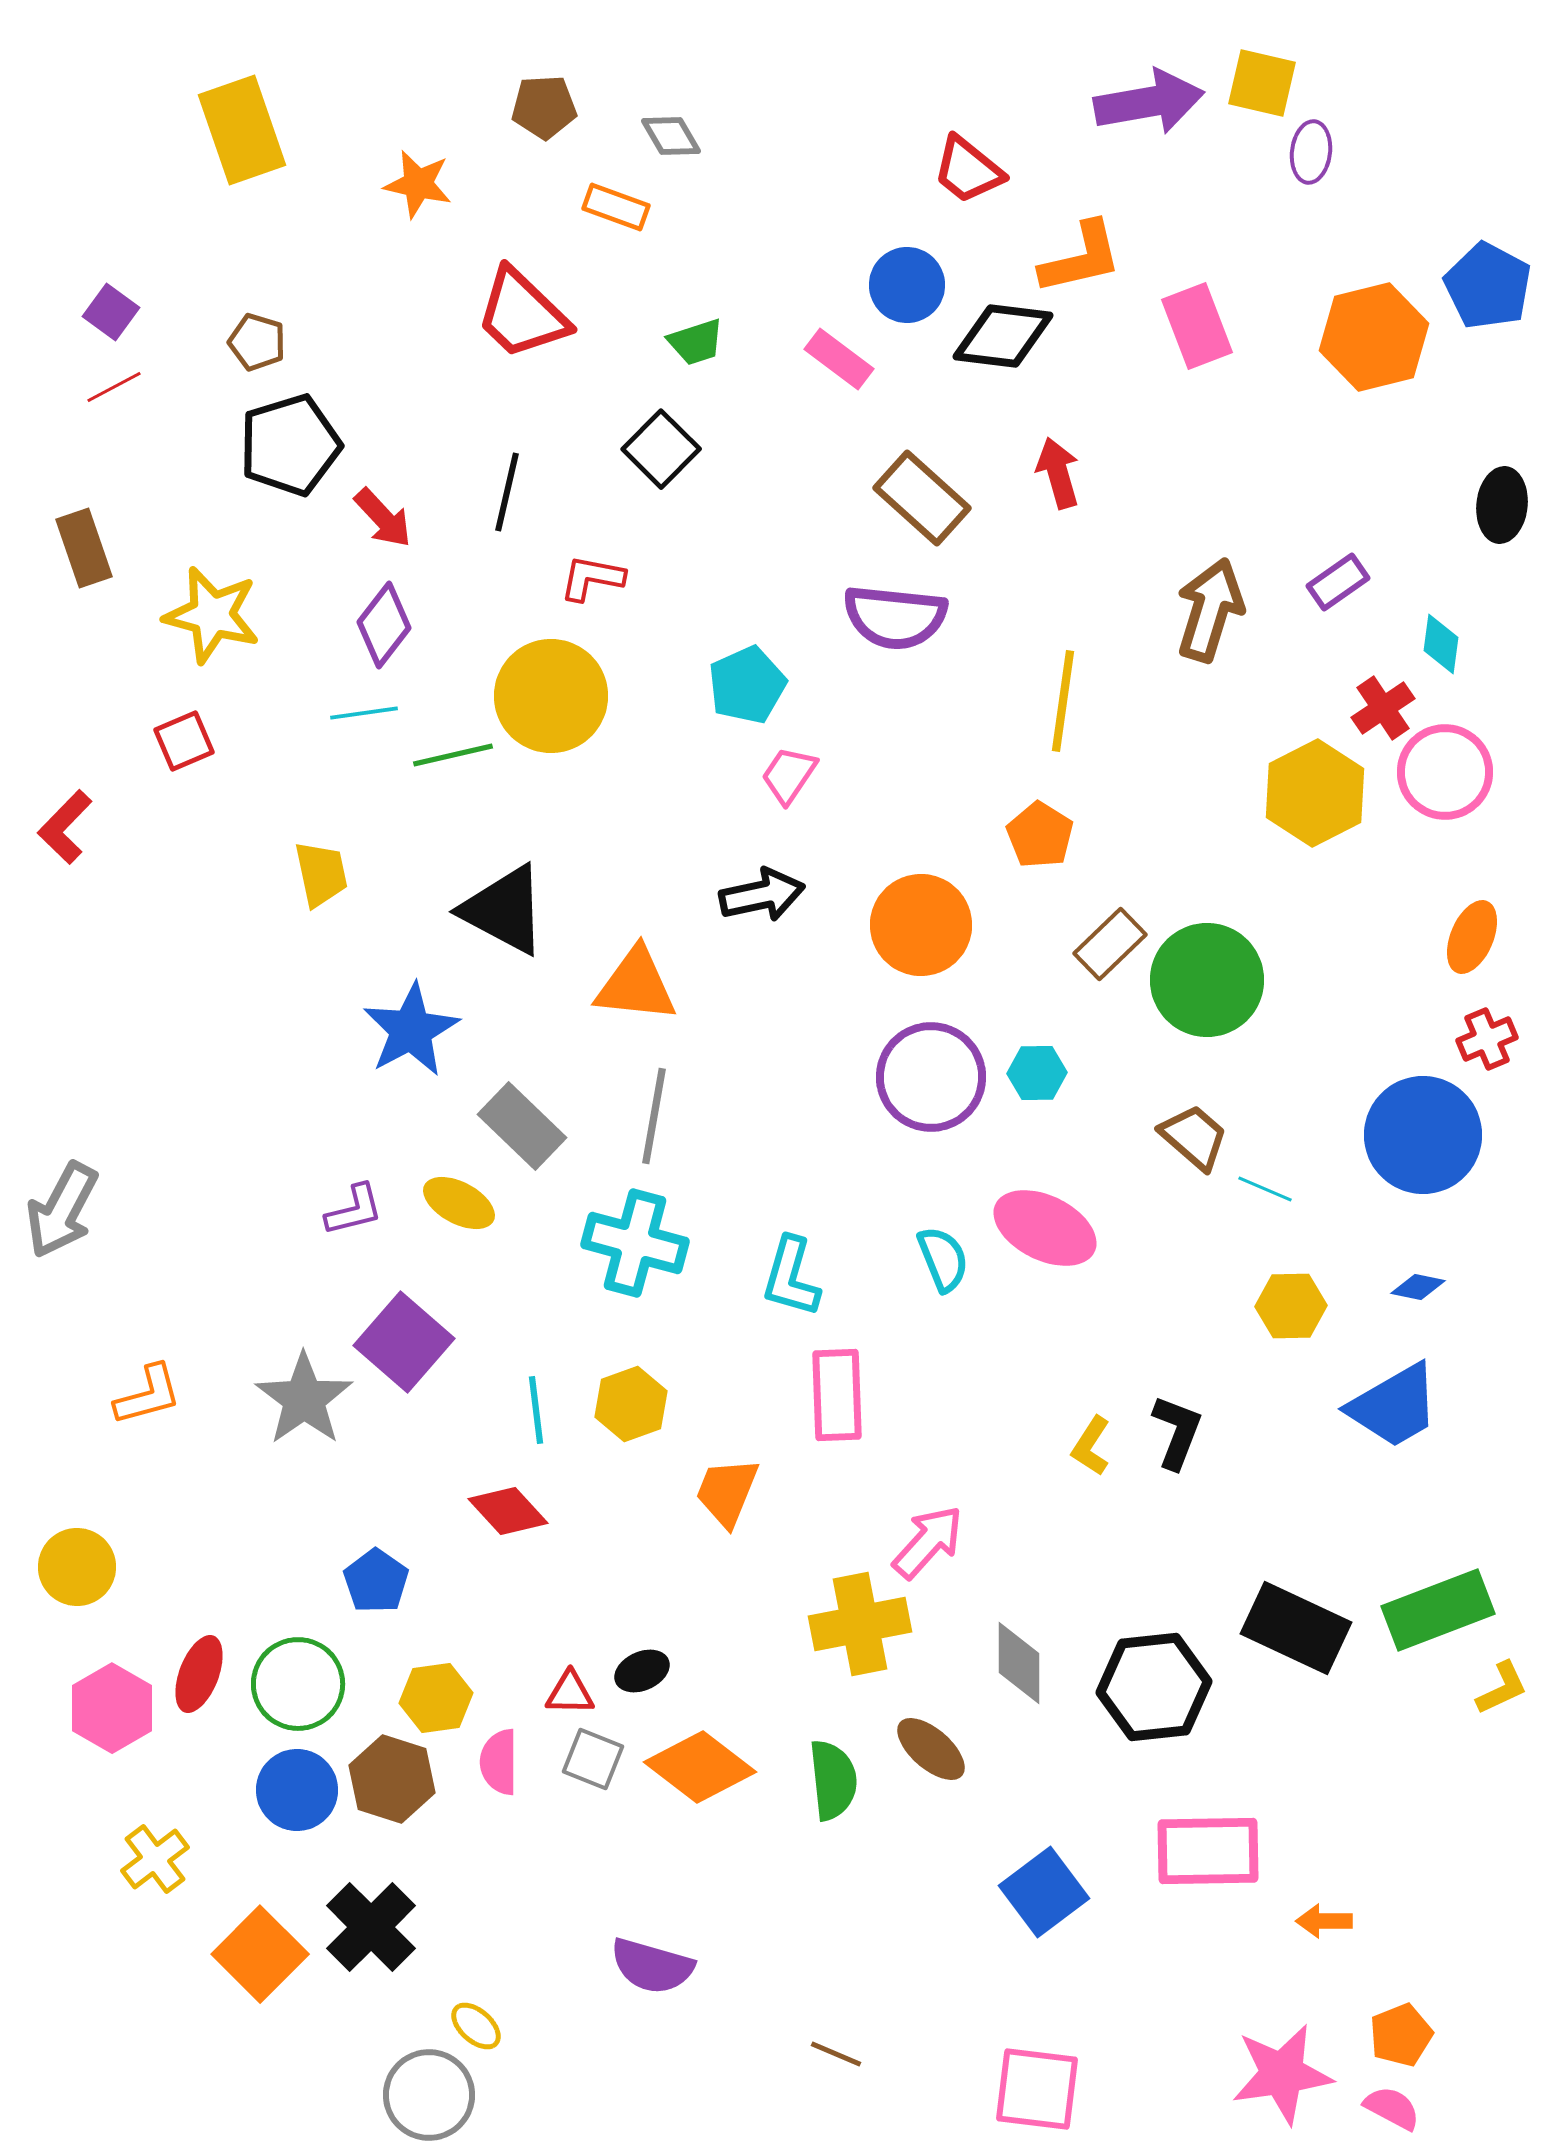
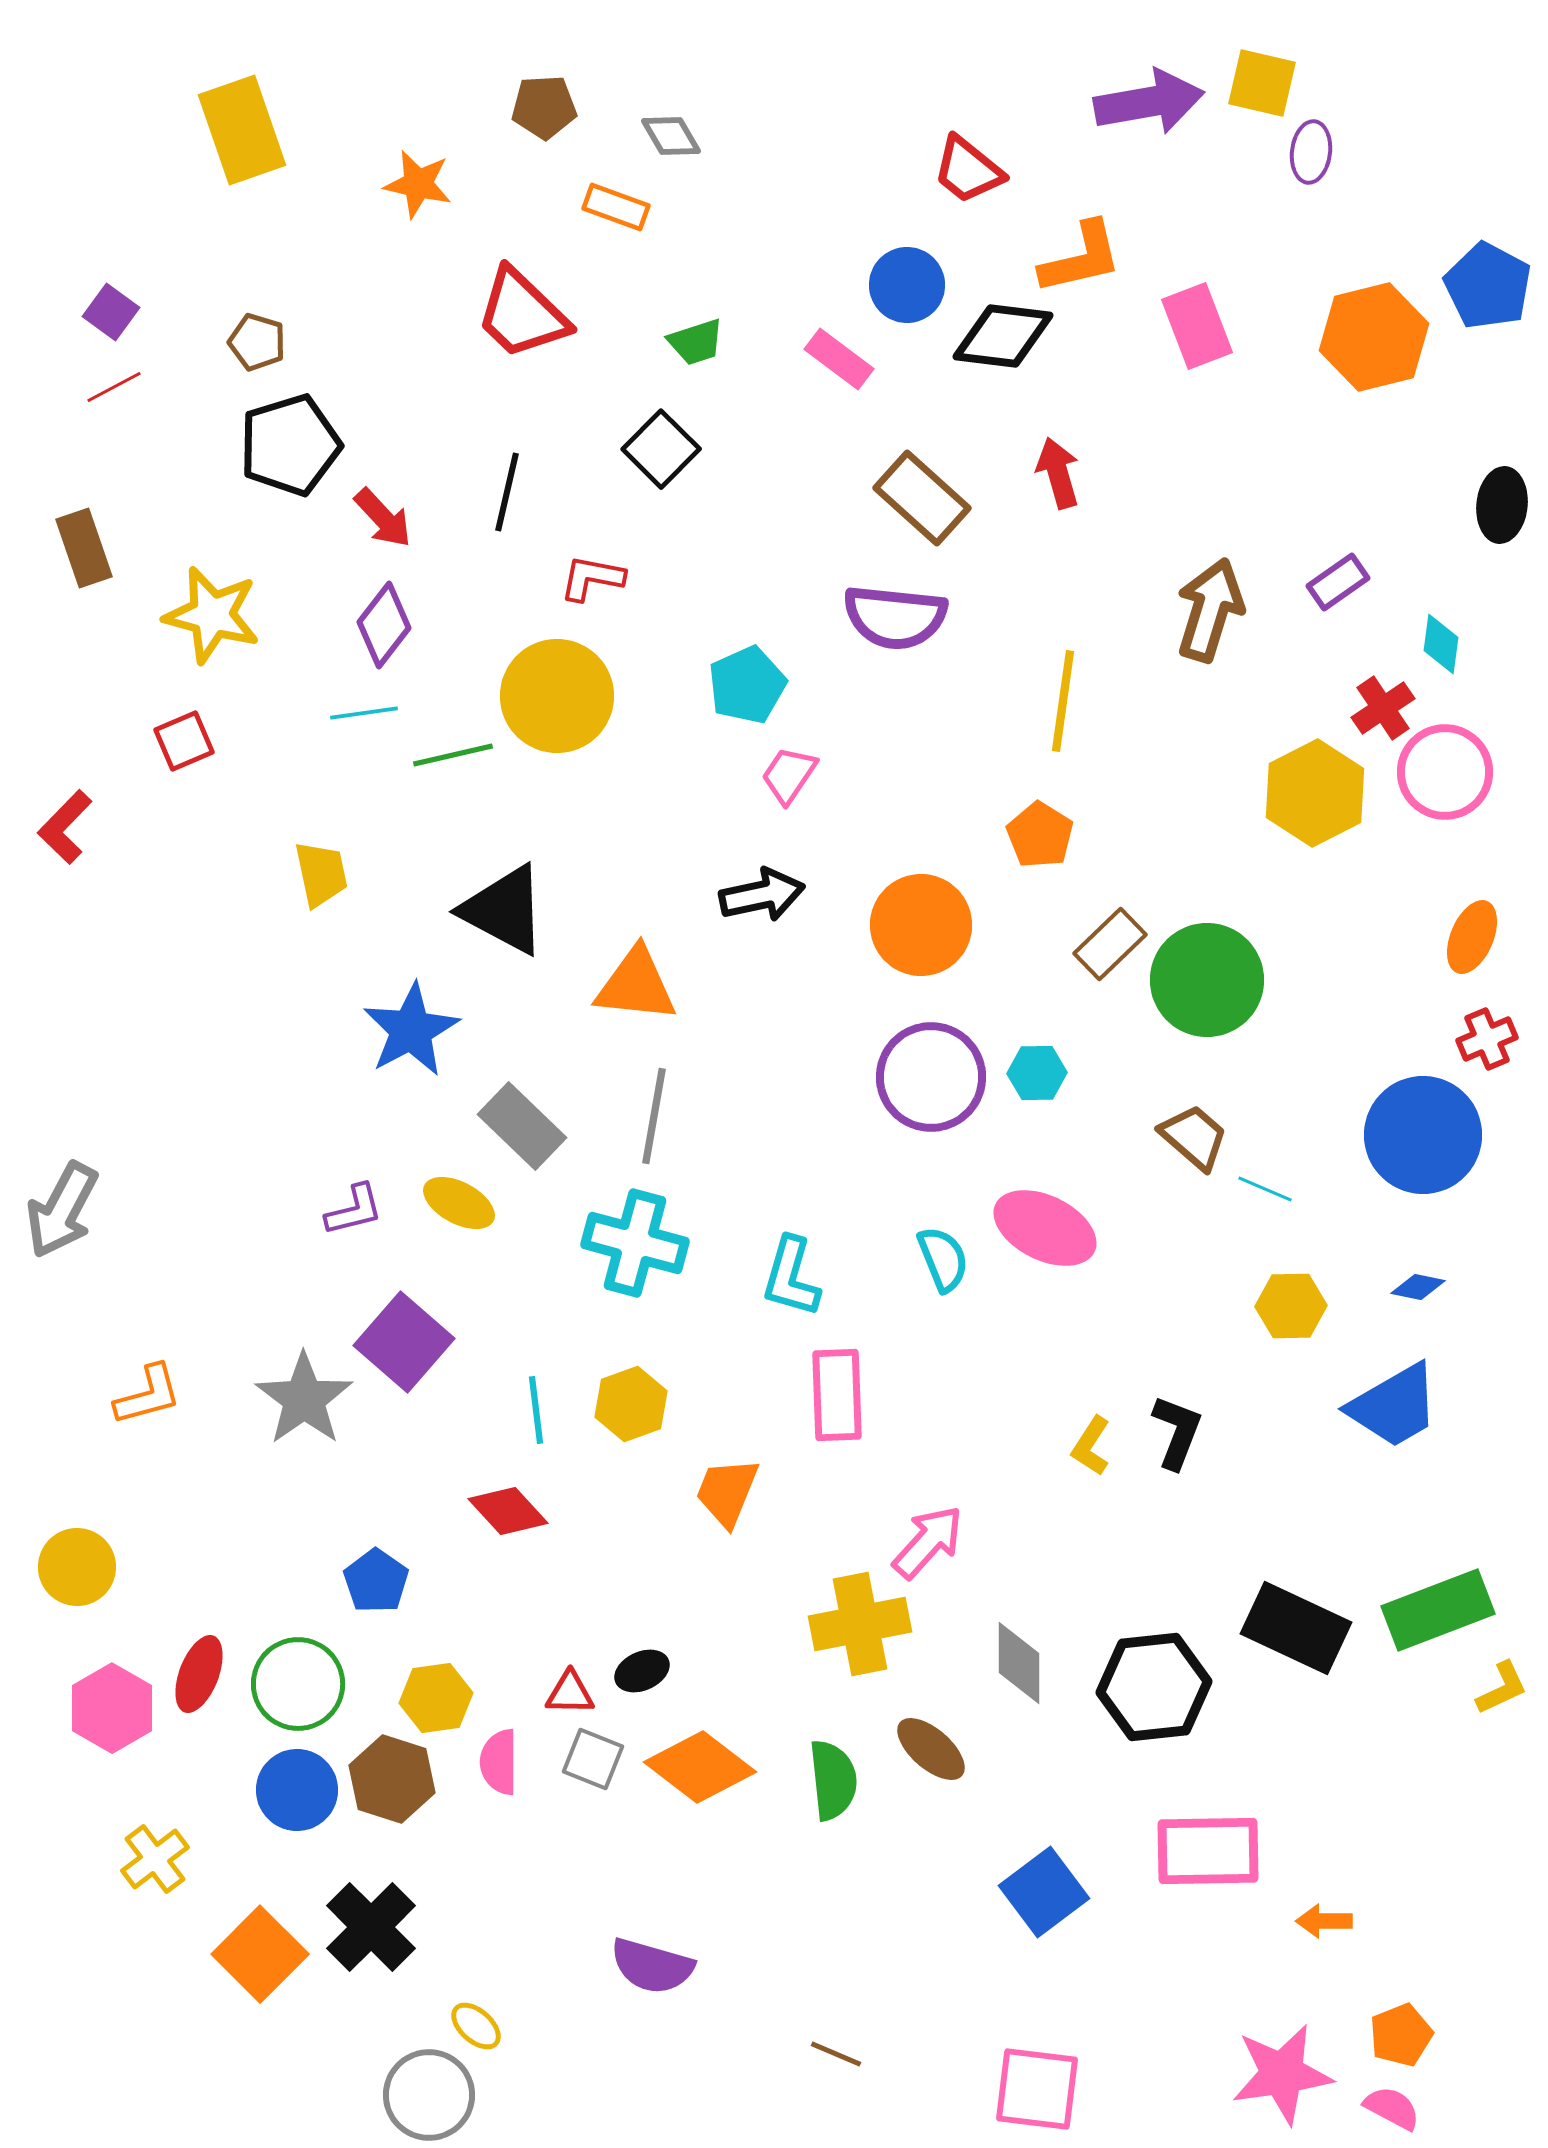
yellow circle at (551, 696): moved 6 px right
